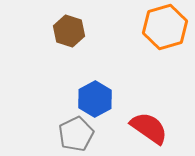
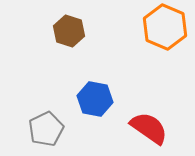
orange hexagon: rotated 21 degrees counterclockwise
blue hexagon: rotated 20 degrees counterclockwise
gray pentagon: moved 30 px left, 5 px up
